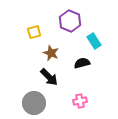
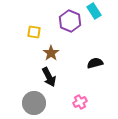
yellow square: rotated 24 degrees clockwise
cyan rectangle: moved 30 px up
brown star: rotated 14 degrees clockwise
black semicircle: moved 13 px right
black arrow: rotated 18 degrees clockwise
pink cross: moved 1 px down; rotated 16 degrees counterclockwise
